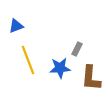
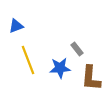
gray rectangle: rotated 64 degrees counterclockwise
